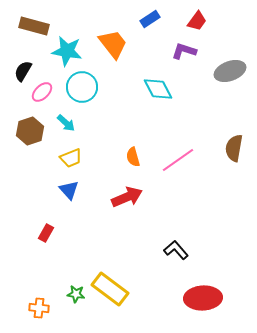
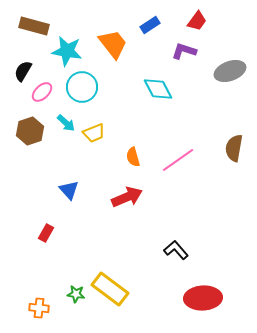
blue rectangle: moved 6 px down
yellow trapezoid: moved 23 px right, 25 px up
